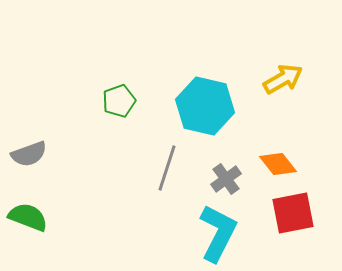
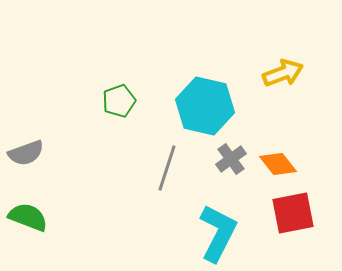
yellow arrow: moved 6 px up; rotated 9 degrees clockwise
gray semicircle: moved 3 px left, 1 px up
gray cross: moved 5 px right, 20 px up
